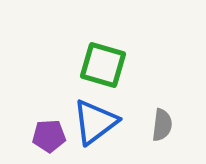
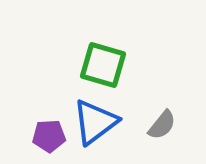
gray semicircle: rotated 32 degrees clockwise
